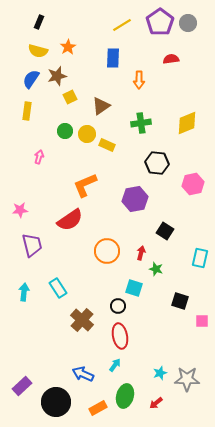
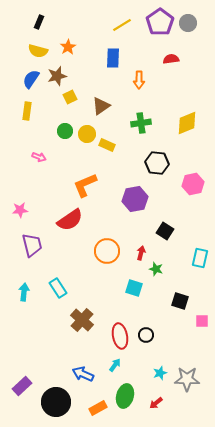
pink arrow at (39, 157): rotated 96 degrees clockwise
black circle at (118, 306): moved 28 px right, 29 px down
